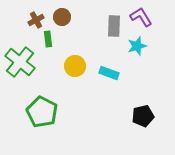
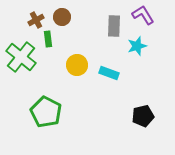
purple L-shape: moved 2 px right, 2 px up
green cross: moved 1 px right, 5 px up
yellow circle: moved 2 px right, 1 px up
green pentagon: moved 4 px right
